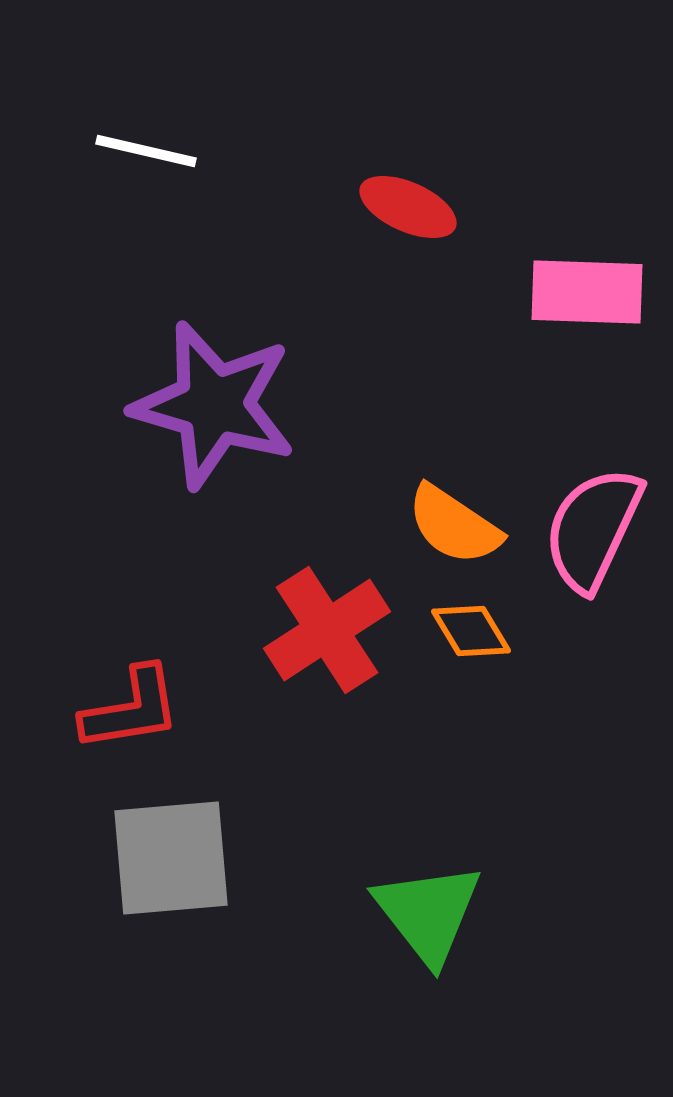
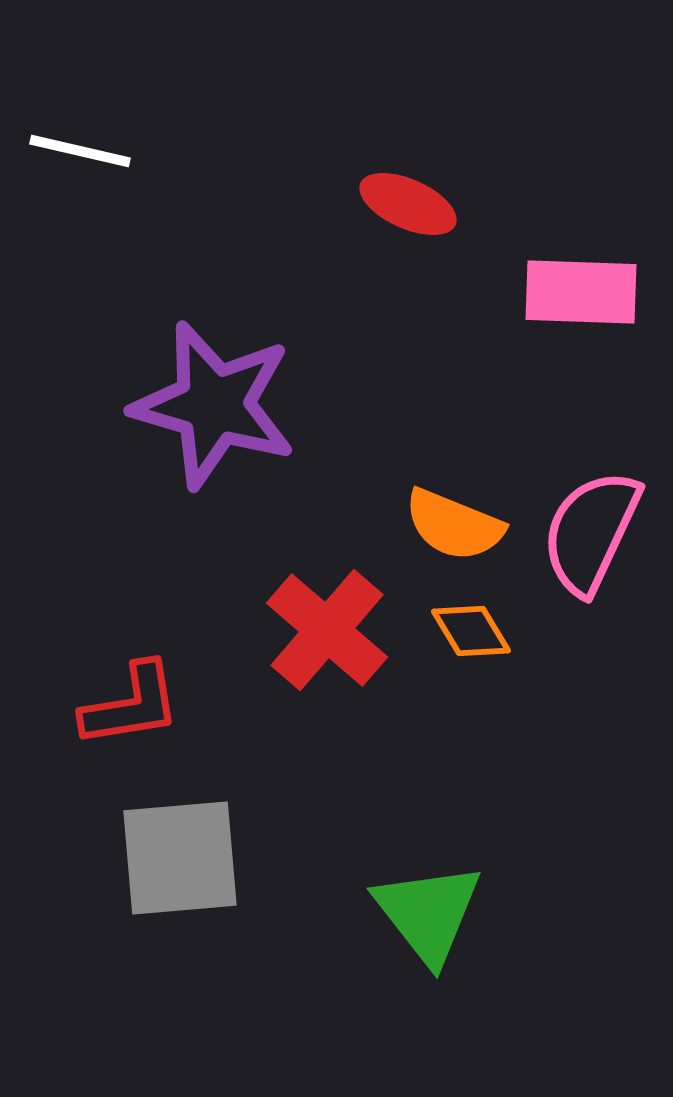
white line: moved 66 px left
red ellipse: moved 3 px up
pink rectangle: moved 6 px left
orange semicircle: rotated 12 degrees counterclockwise
pink semicircle: moved 2 px left, 3 px down
red cross: rotated 16 degrees counterclockwise
red L-shape: moved 4 px up
gray square: moved 9 px right
